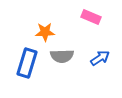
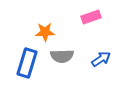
pink rectangle: rotated 42 degrees counterclockwise
blue arrow: moved 1 px right, 1 px down
